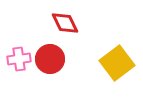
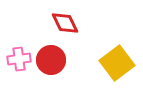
red circle: moved 1 px right, 1 px down
